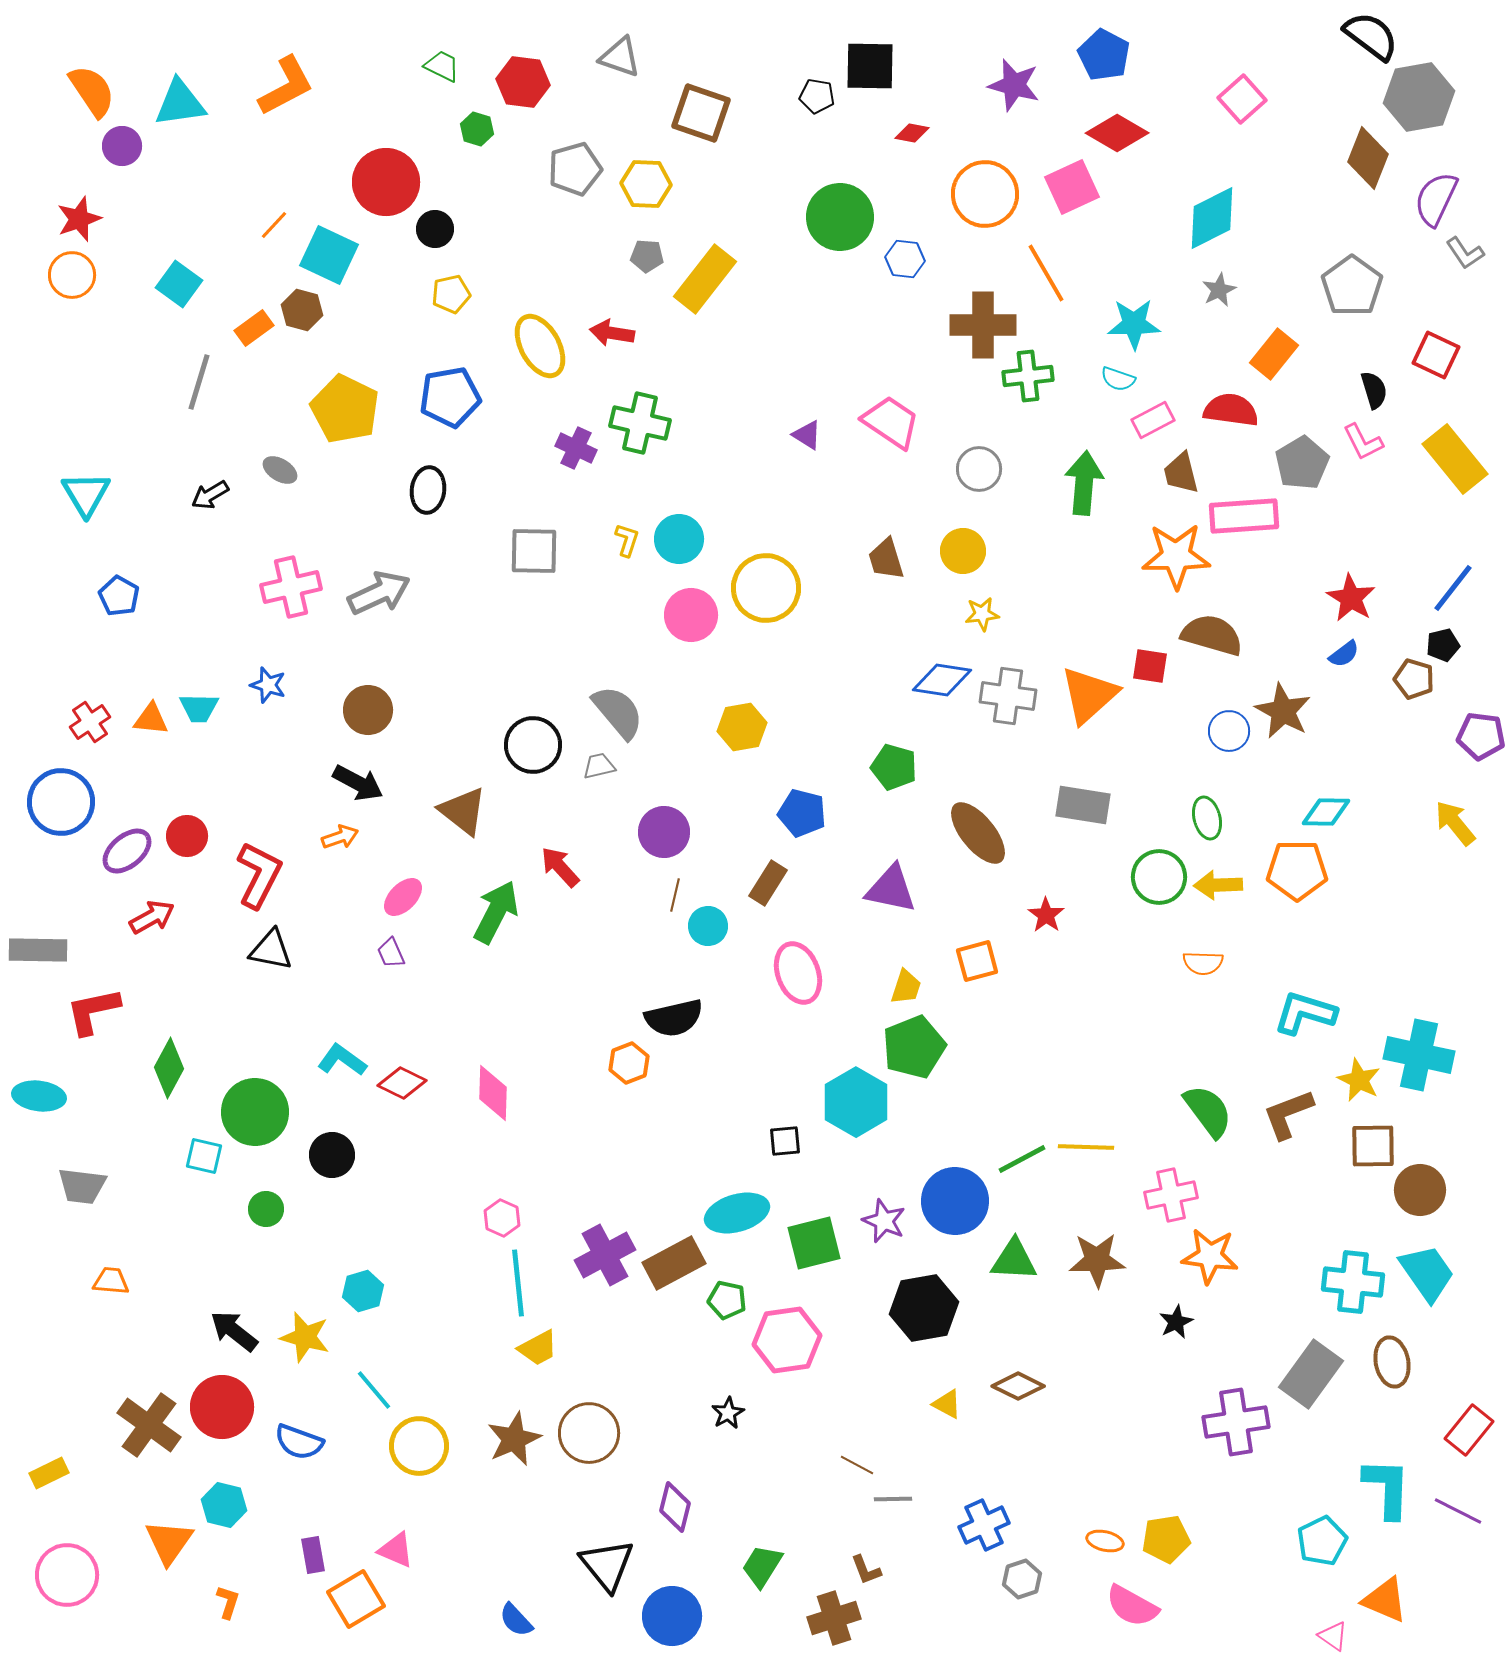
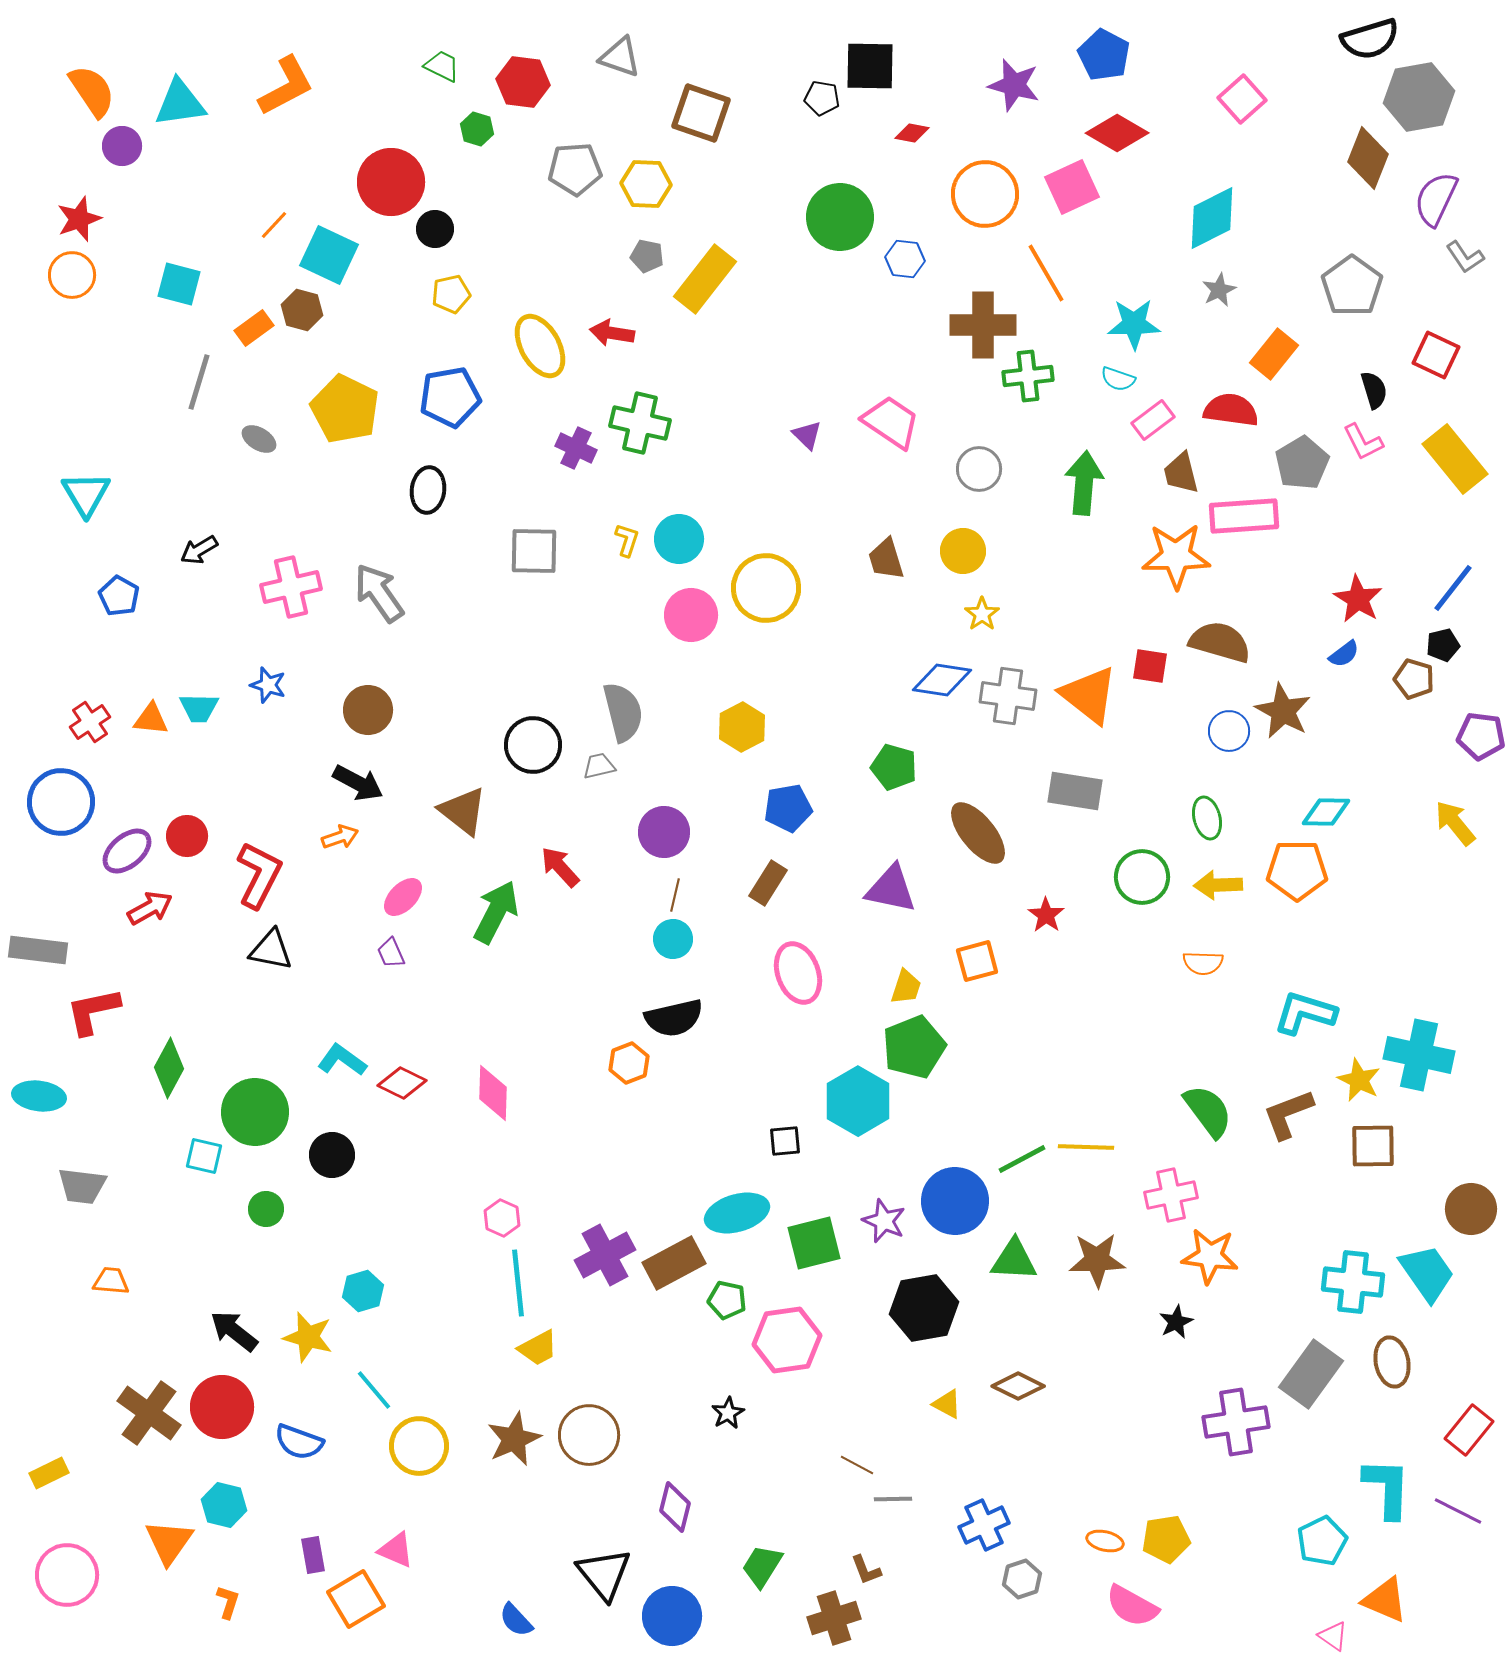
black semicircle at (1371, 36): moved 1 px left, 3 px down; rotated 126 degrees clockwise
black pentagon at (817, 96): moved 5 px right, 2 px down
gray pentagon at (575, 169): rotated 12 degrees clockwise
red circle at (386, 182): moved 5 px right
gray L-shape at (1465, 253): moved 4 px down
gray pentagon at (647, 256): rotated 8 degrees clockwise
cyan square at (179, 284): rotated 21 degrees counterclockwise
pink rectangle at (1153, 420): rotated 9 degrees counterclockwise
purple triangle at (807, 435): rotated 12 degrees clockwise
gray ellipse at (280, 470): moved 21 px left, 31 px up
black arrow at (210, 495): moved 11 px left, 55 px down
gray arrow at (379, 593): rotated 100 degrees counterclockwise
red star at (1351, 598): moved 7 px right, 1 px down
yellow star at (982, 614): rotated 28 degrees counterclockwise
brown semicircle at (1212, 635): moved 8 px right, 7 px down
orange triangle at (1089, 695): rotated 40 degrees counterclockwise
gray semicircle at (618, 712): moved 5 px right; rotated 26 degrees clockwise
yellow hexagon at (742, 727): rotated 18 degrees counterclockwise
gray rectangle at (1083, 805): moved 8 px left, 14 px up
blue pentagon at (802, 813): moved 14 px left, 5 px up; rotated 24 degrees counterclockwise
green circle at (1159, 877): moved 17 px left
red arrow at (152, 917): moved 2 px left, 9 px up
cyan circle at (708, 926): moved 35 px left, 13 px down
gray rectangle at (38, 950): rotated 6 degrees clockwise
cyan hexagon at (856, 1102): moved 2 px right, 1 px up
brown circle at (1420, 1190): moved 51 px right, 19 px down
yellow star at (305, 1337): moved 3 px right
brown cross at (149, 1425): moved 12 px up
brown circle at (589, 1433): moved 2 px down
black triangle at (607, 1565): moved 3 px left, 9 px down
